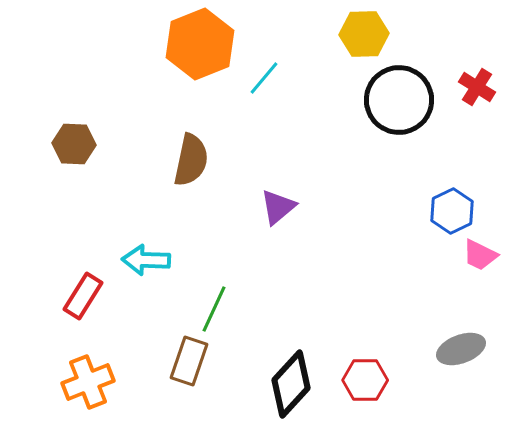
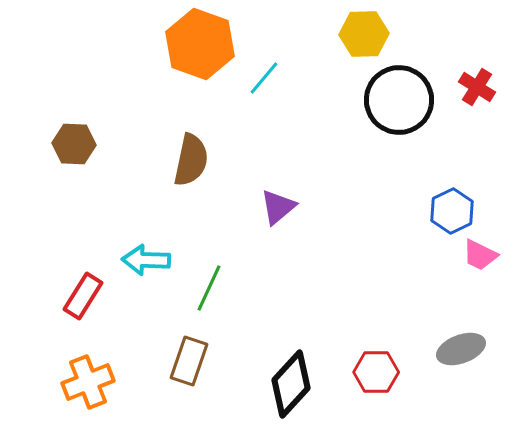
orange hexagon: rotated 18 degrees counterclockwise
green line: moved 5 px left, 21 px up
red hexagon: moved 11 px right, 8 px up
